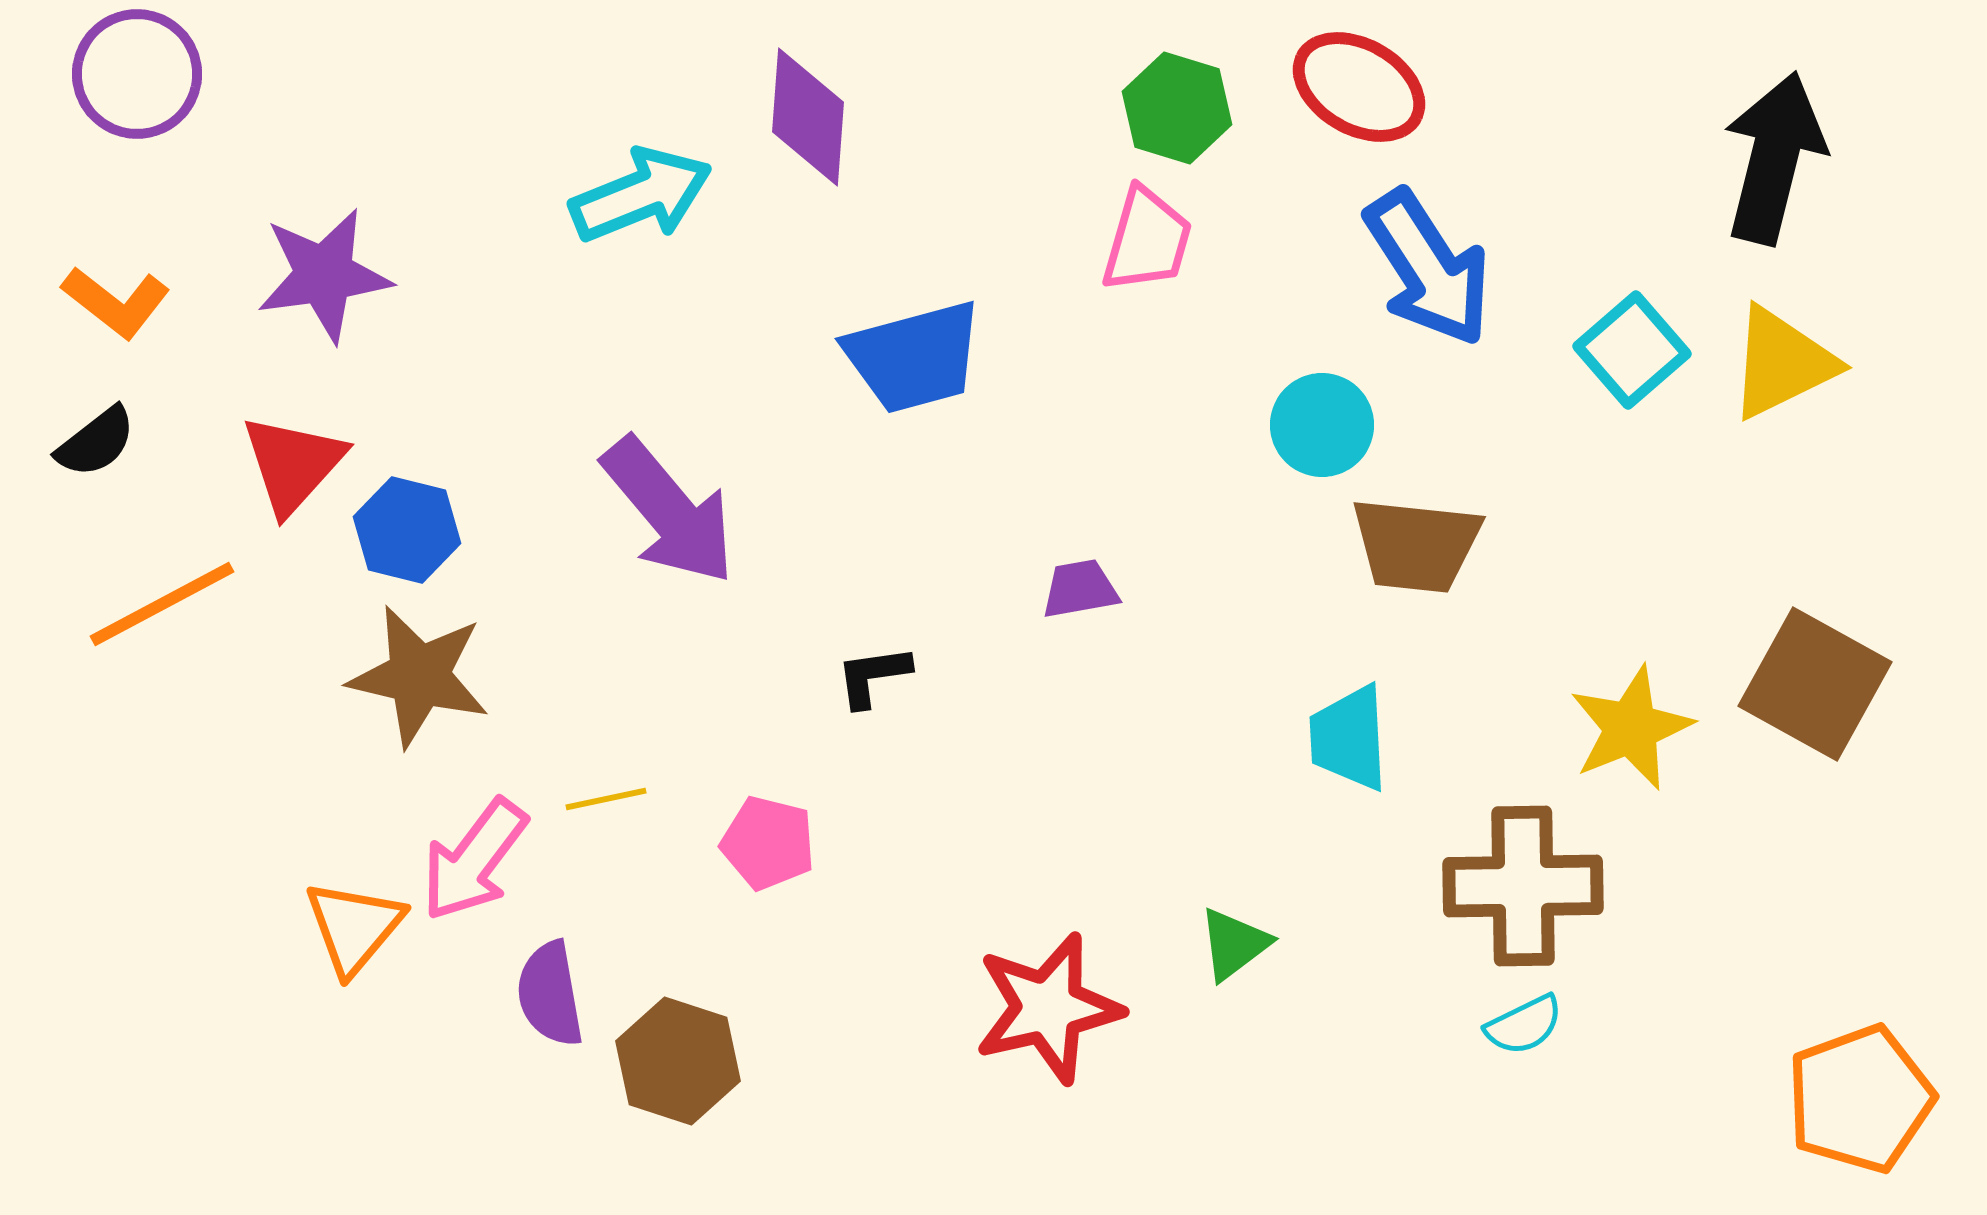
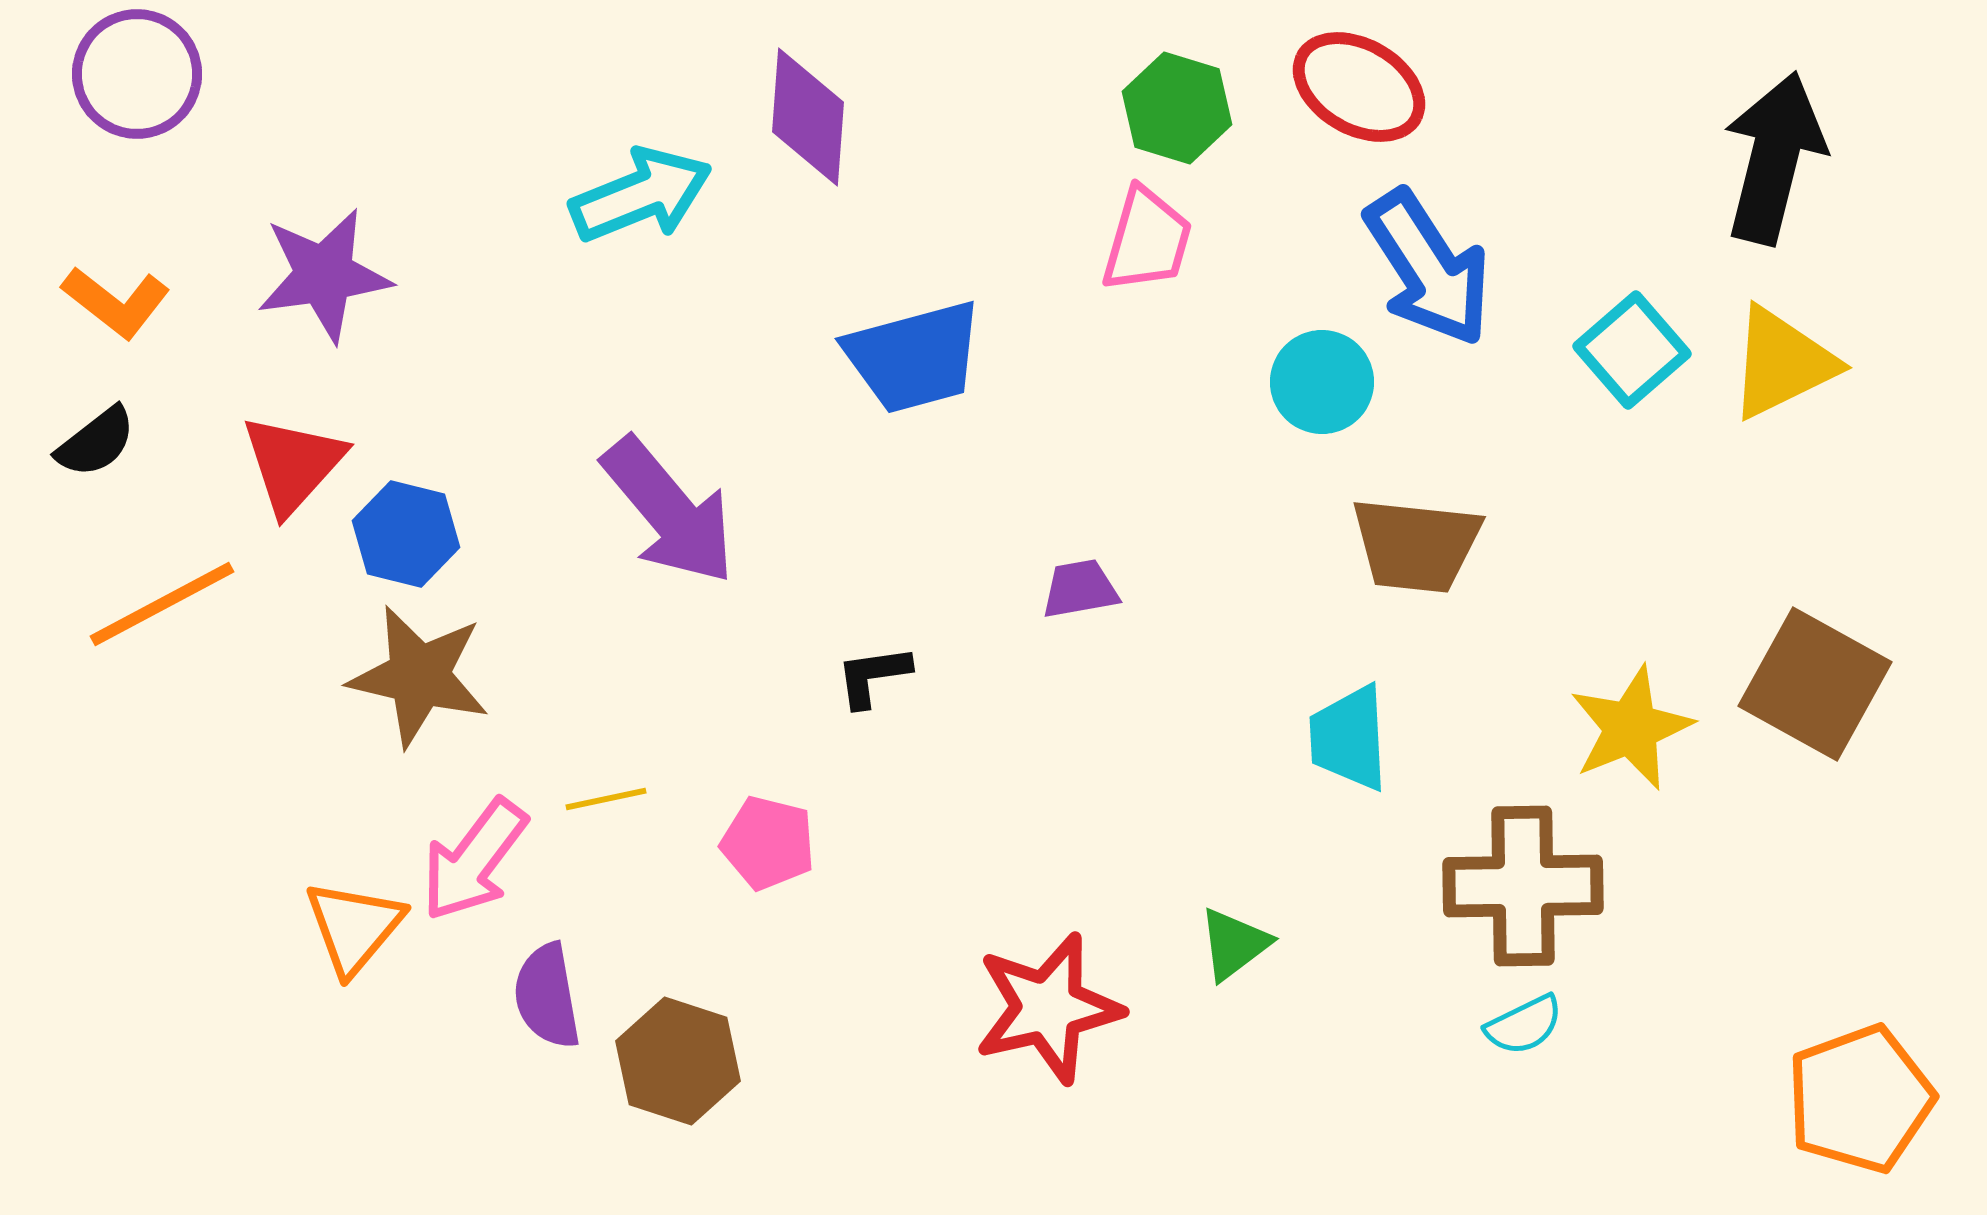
cyan circle: moved 43 px up
blue hexagon: moved 1 px left, 4 px down
purple semicircle: moved 3 px left, 2 px down
